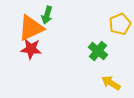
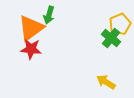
green arrow: moved 2 px right
orange triangle: rotated 12 degrees counterclockwise
green cross: moved 13 px right, 13 px up
yellow arrow: moved 5 px left, 1 px up
